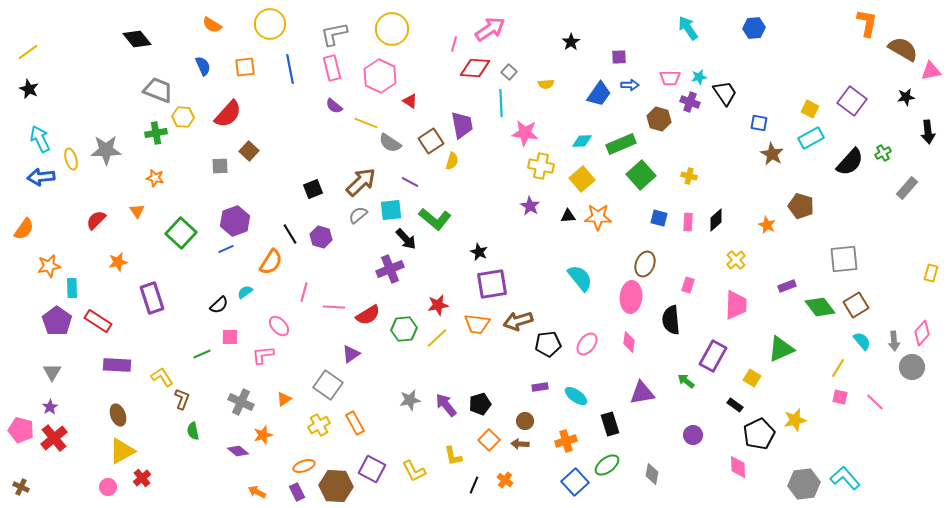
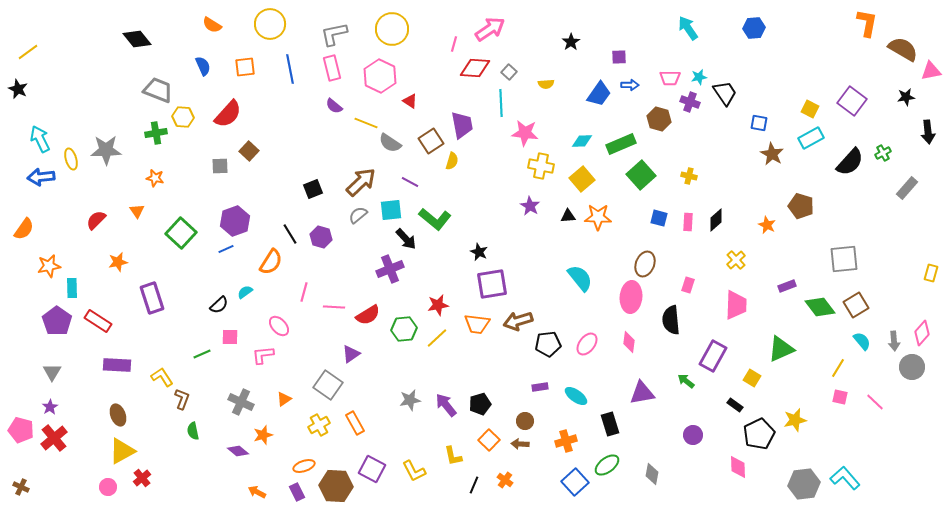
black star at (29, 89): moved 11 px left
